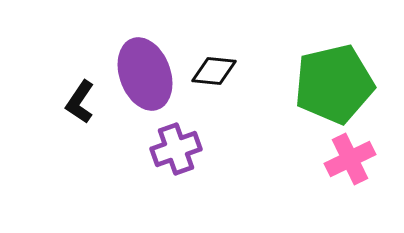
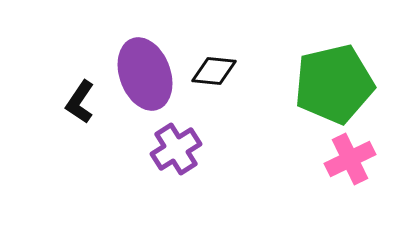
purple cross: rotated 12 degrees counterclockwise
